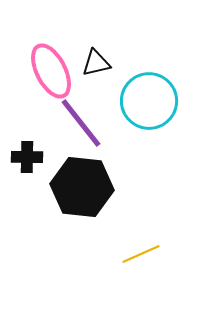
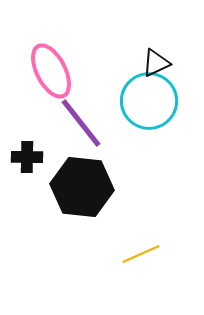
black triangle: moved 60 px right; rotated 12 degrees counterclockwise
